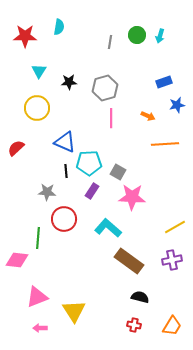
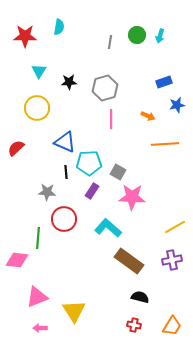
pink line: moved 1 px down
black line: moved 1 px down
